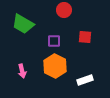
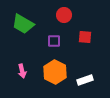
red circle: moved 5 px down
orange hexagon: moved 6 px down
